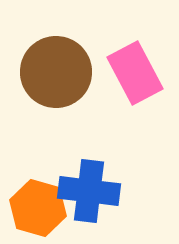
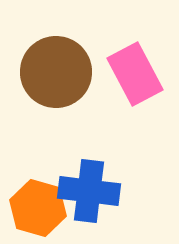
pink rectangle: moved 1 px down
